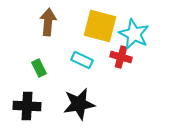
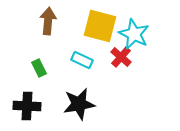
brown arrow: moved 1 px up
red cross: rotated 25 degrees clockwise
